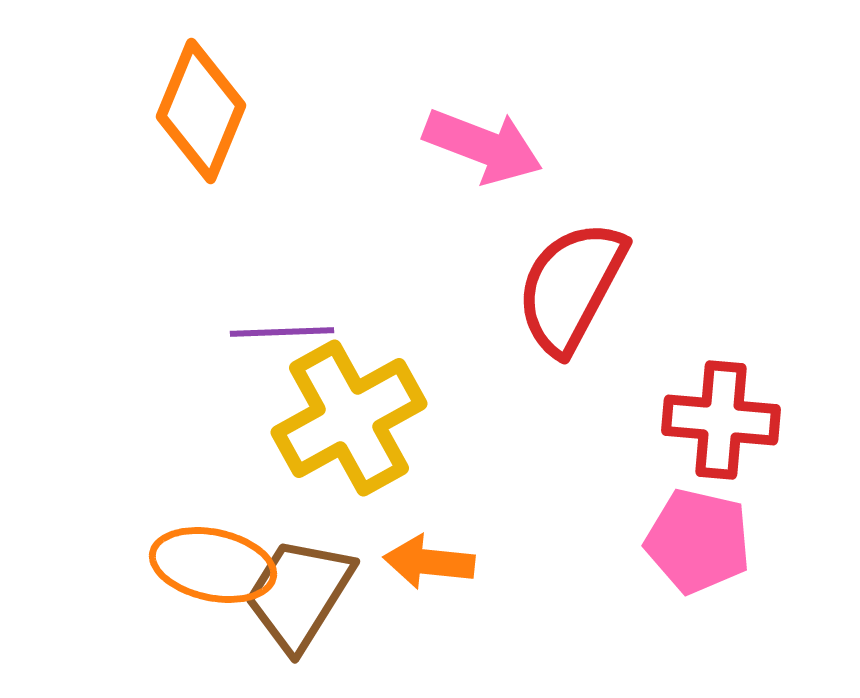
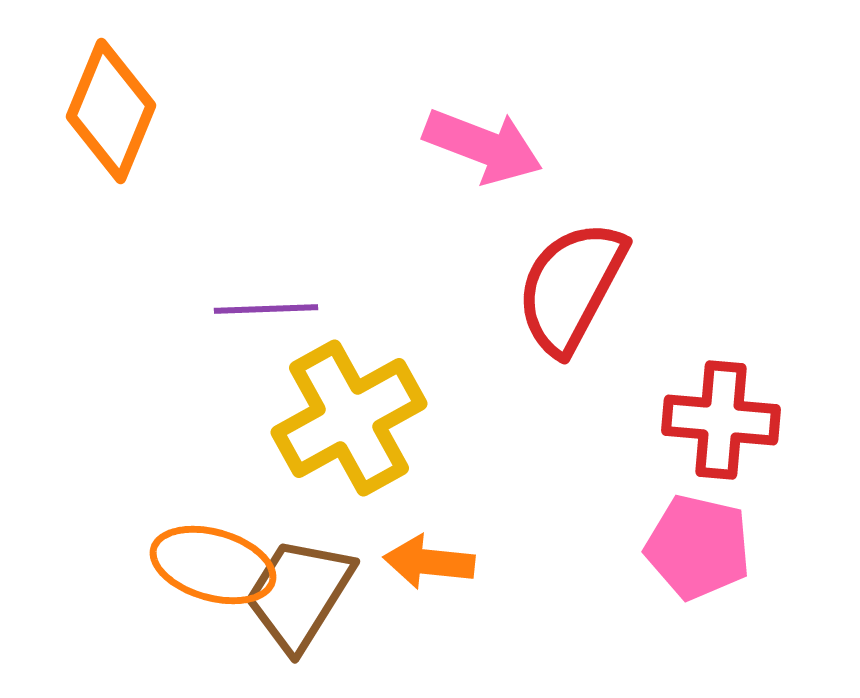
orange diamond: moved 90 px left
purple line: moved 16 px left, 23 px up
pink pentagon: moved 6 px down
orange ellipse: rotated 4 degrees clockwise
